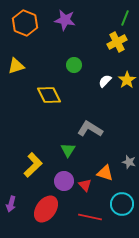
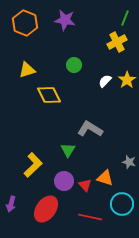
yellow triangle: moved 11 px right, 4 px down
orange triangle: moved 5 px down
